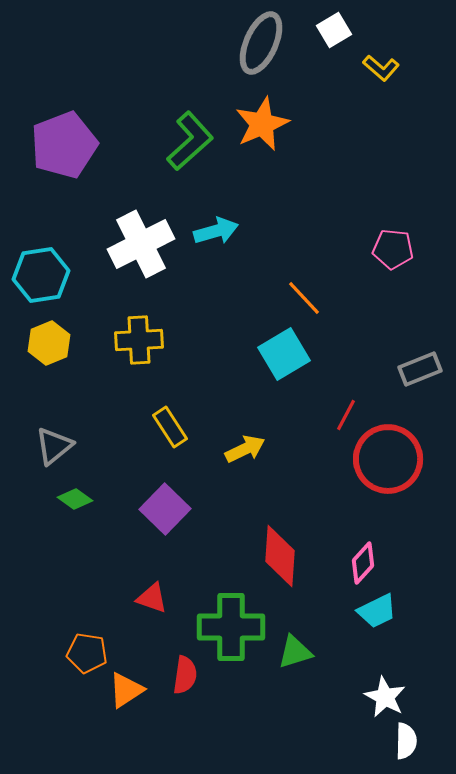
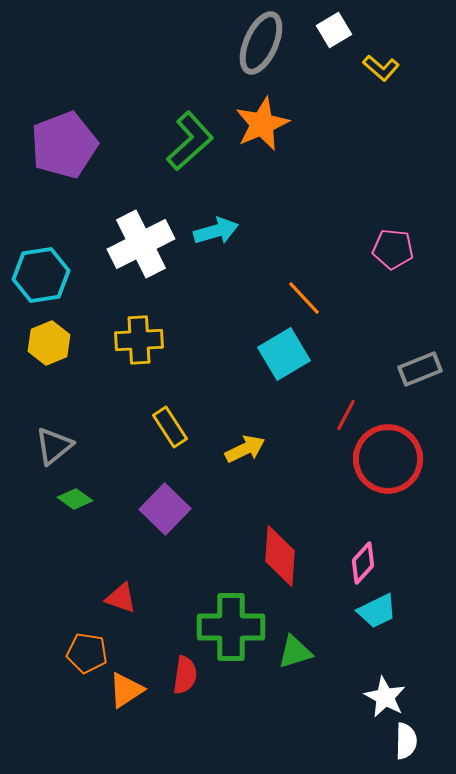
red triangle: moved 31 px left
